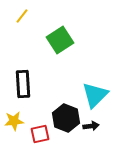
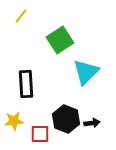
yellow line: moved 1 px left
black rectangle: moved 3 px right
cyan triangle: moved 9 px left, 23 px up
black hexagon: moved 1 px down
black arrow: moved 1 px right, 3 px up
red square: rotated 12 degrees clockwise
